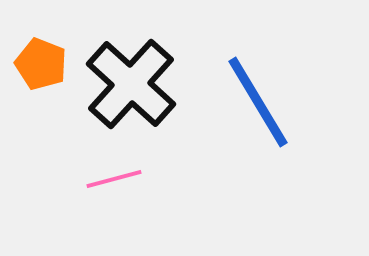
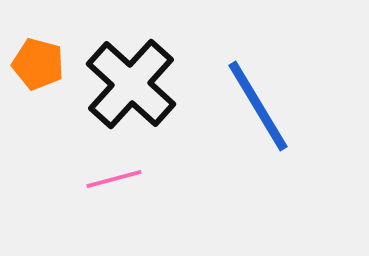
orange pentagon: moved 3 px left; rotated 6 degrees counterclockwise
blue line: moved 4 px down
